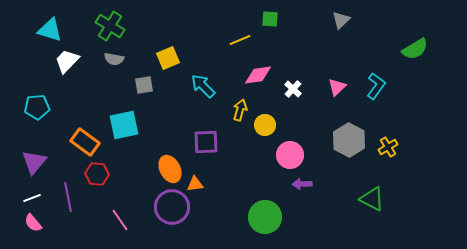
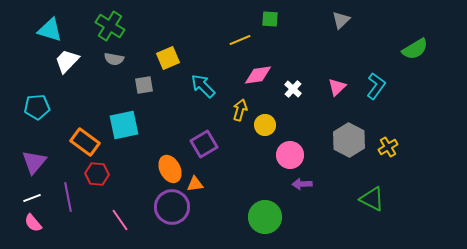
purple square: moved 2 px left, 2 px down; rotated 28 degrees counterclockwise
